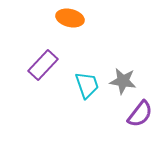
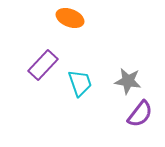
orange ellipse: rotated 8 degrees clockwise
gray star: moved 5 px right
cyan trapezoid: moved 7 px left, 2 px up
